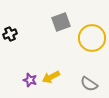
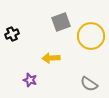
black cross: moved 2 px right
yellow circle: moved 1 px left, 2 px up
yellow arrow: moved 19 px up; rotated 24 degrees clockwise
